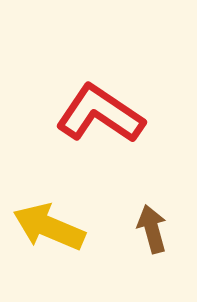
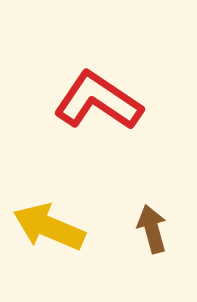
red L-shape: moved 2 px left, 13 px up
